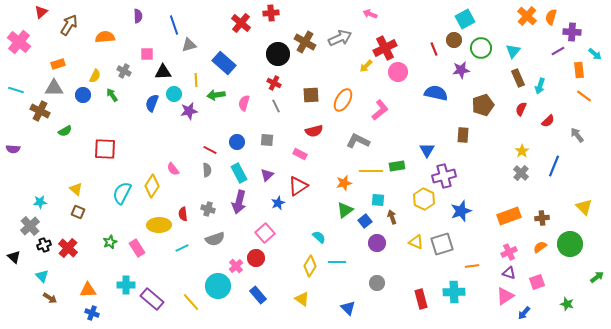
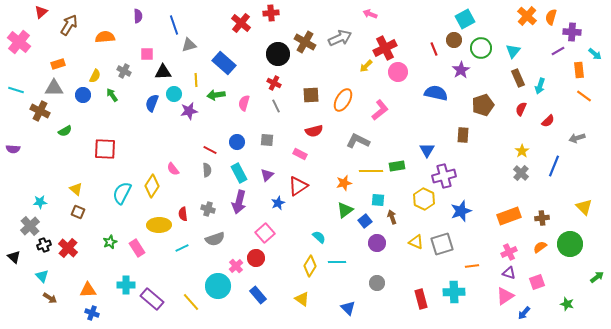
purple star at (461, 70): rotated 24 degrees counterclockwise
gray arrow at (577, 135): moved 3 px down; rotated 70 degrees counterclockwise
